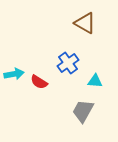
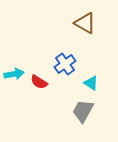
blue cross: moved 3 px left, 1 px down
cyan triangle: moved 4 px left, 2 px down; rotated 28 degrees clockwise
